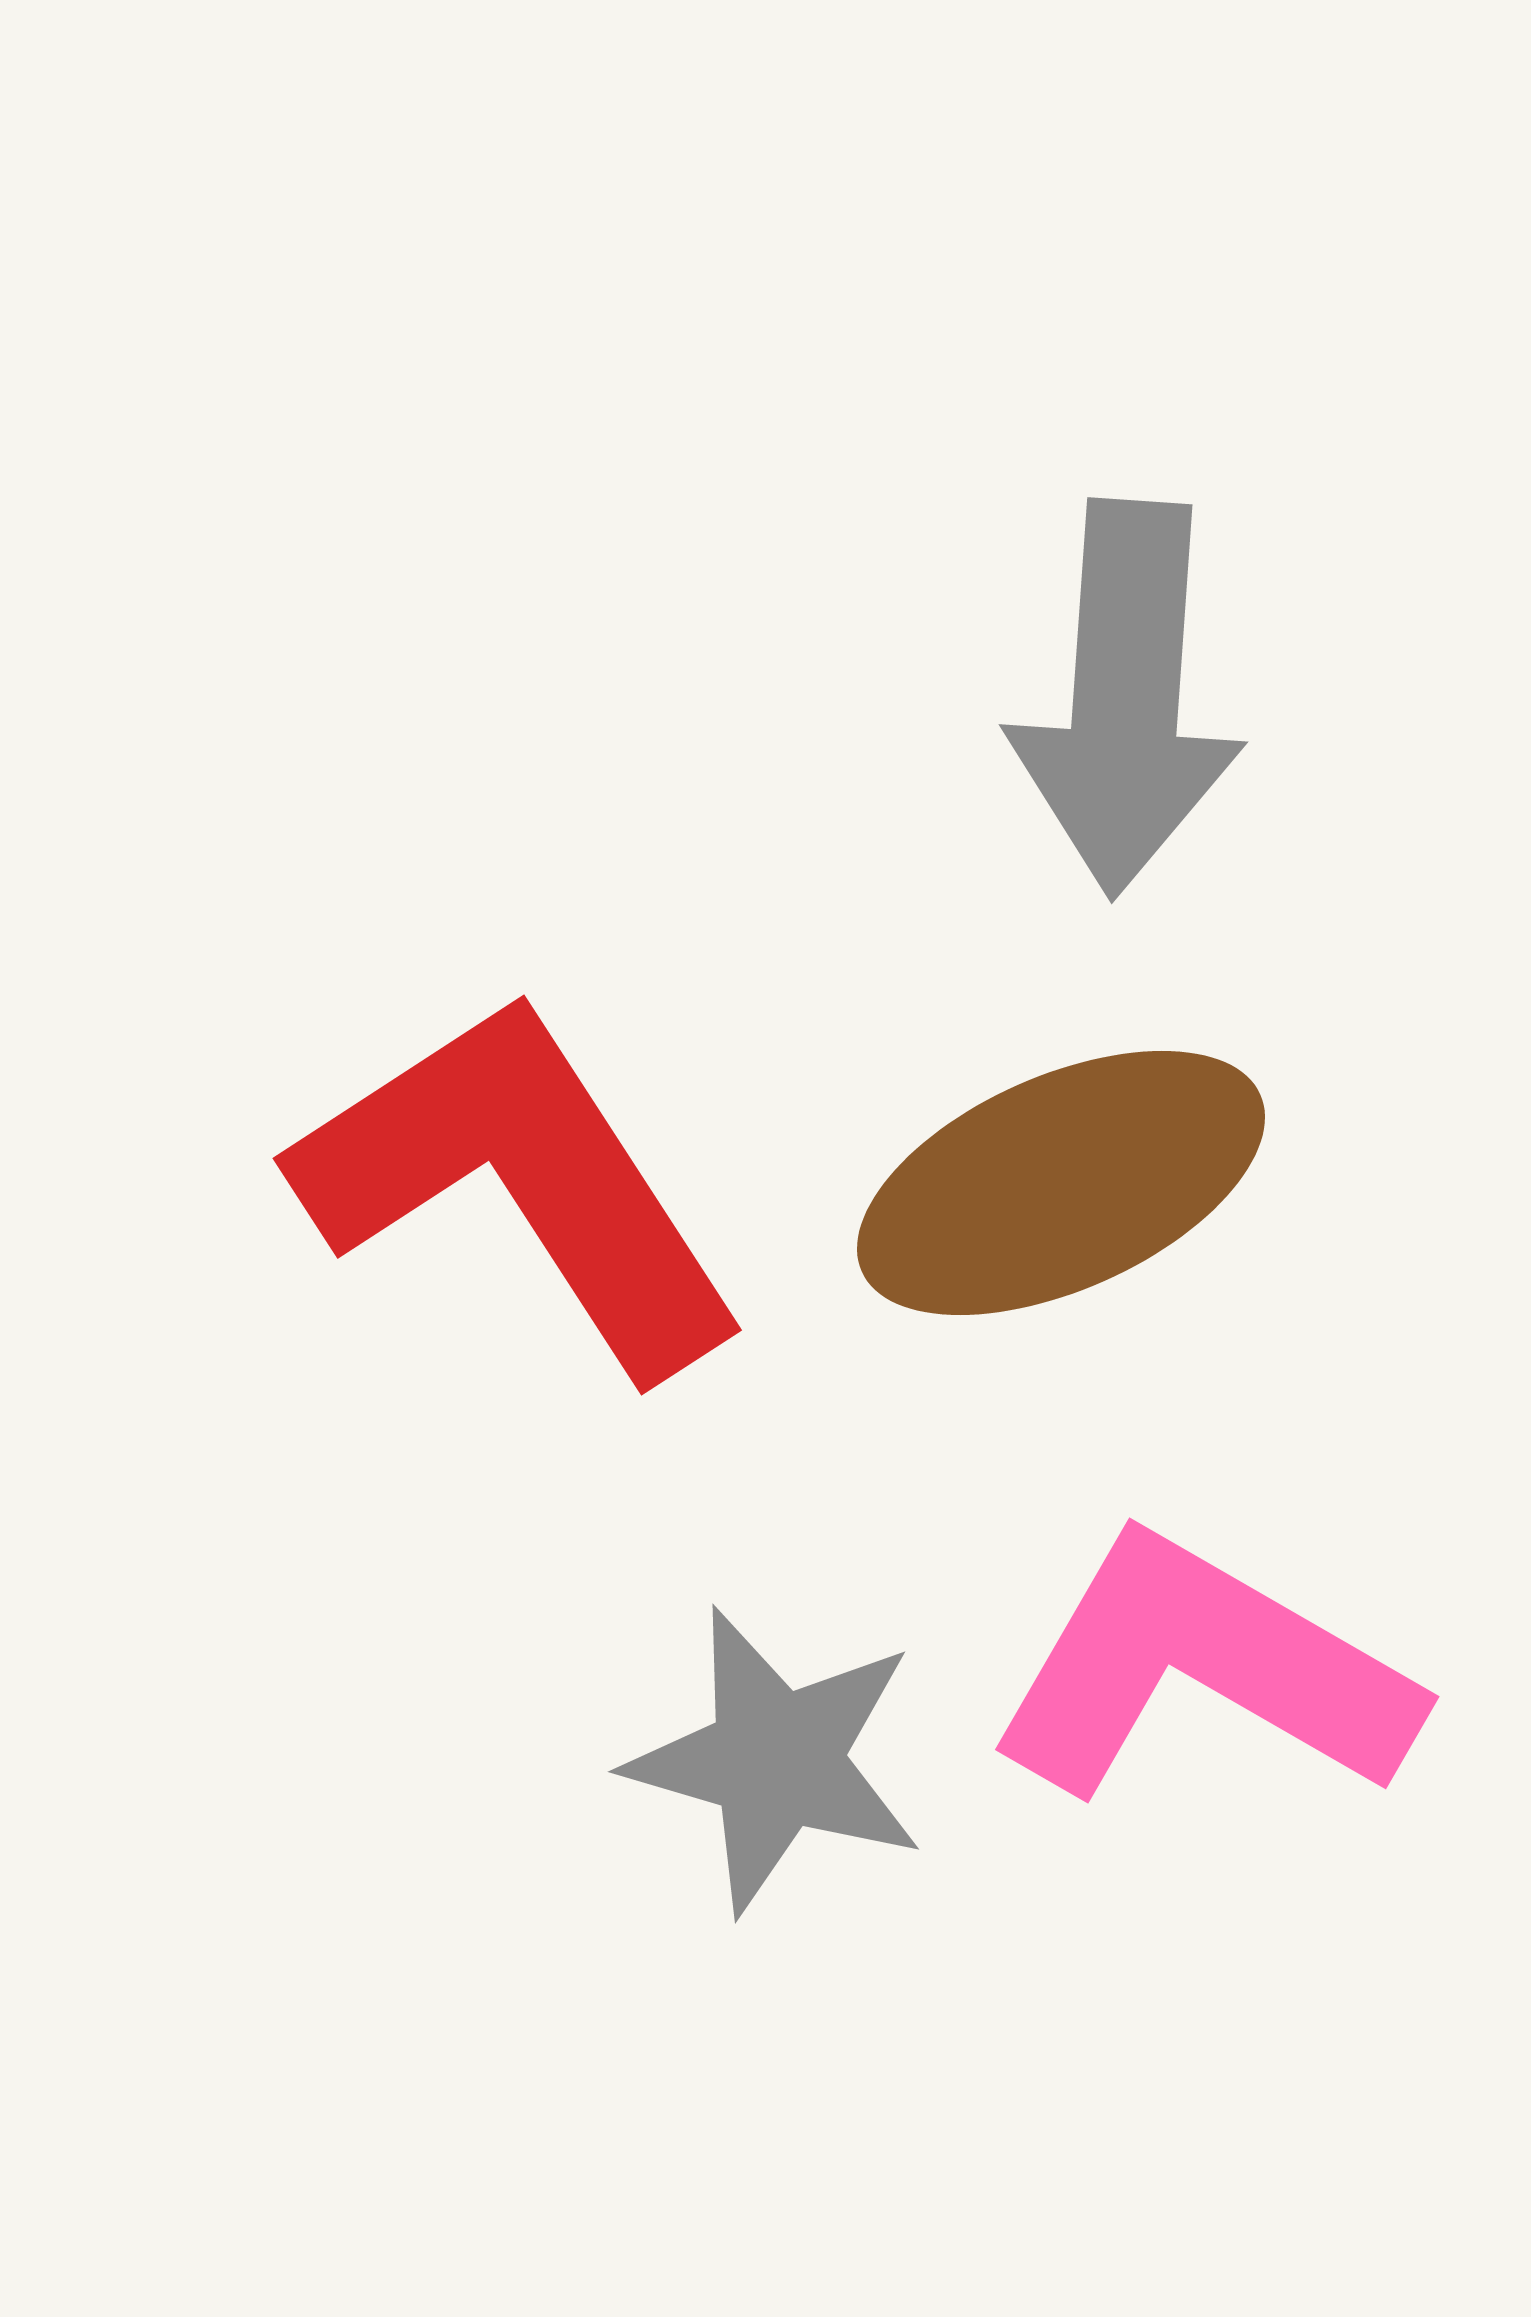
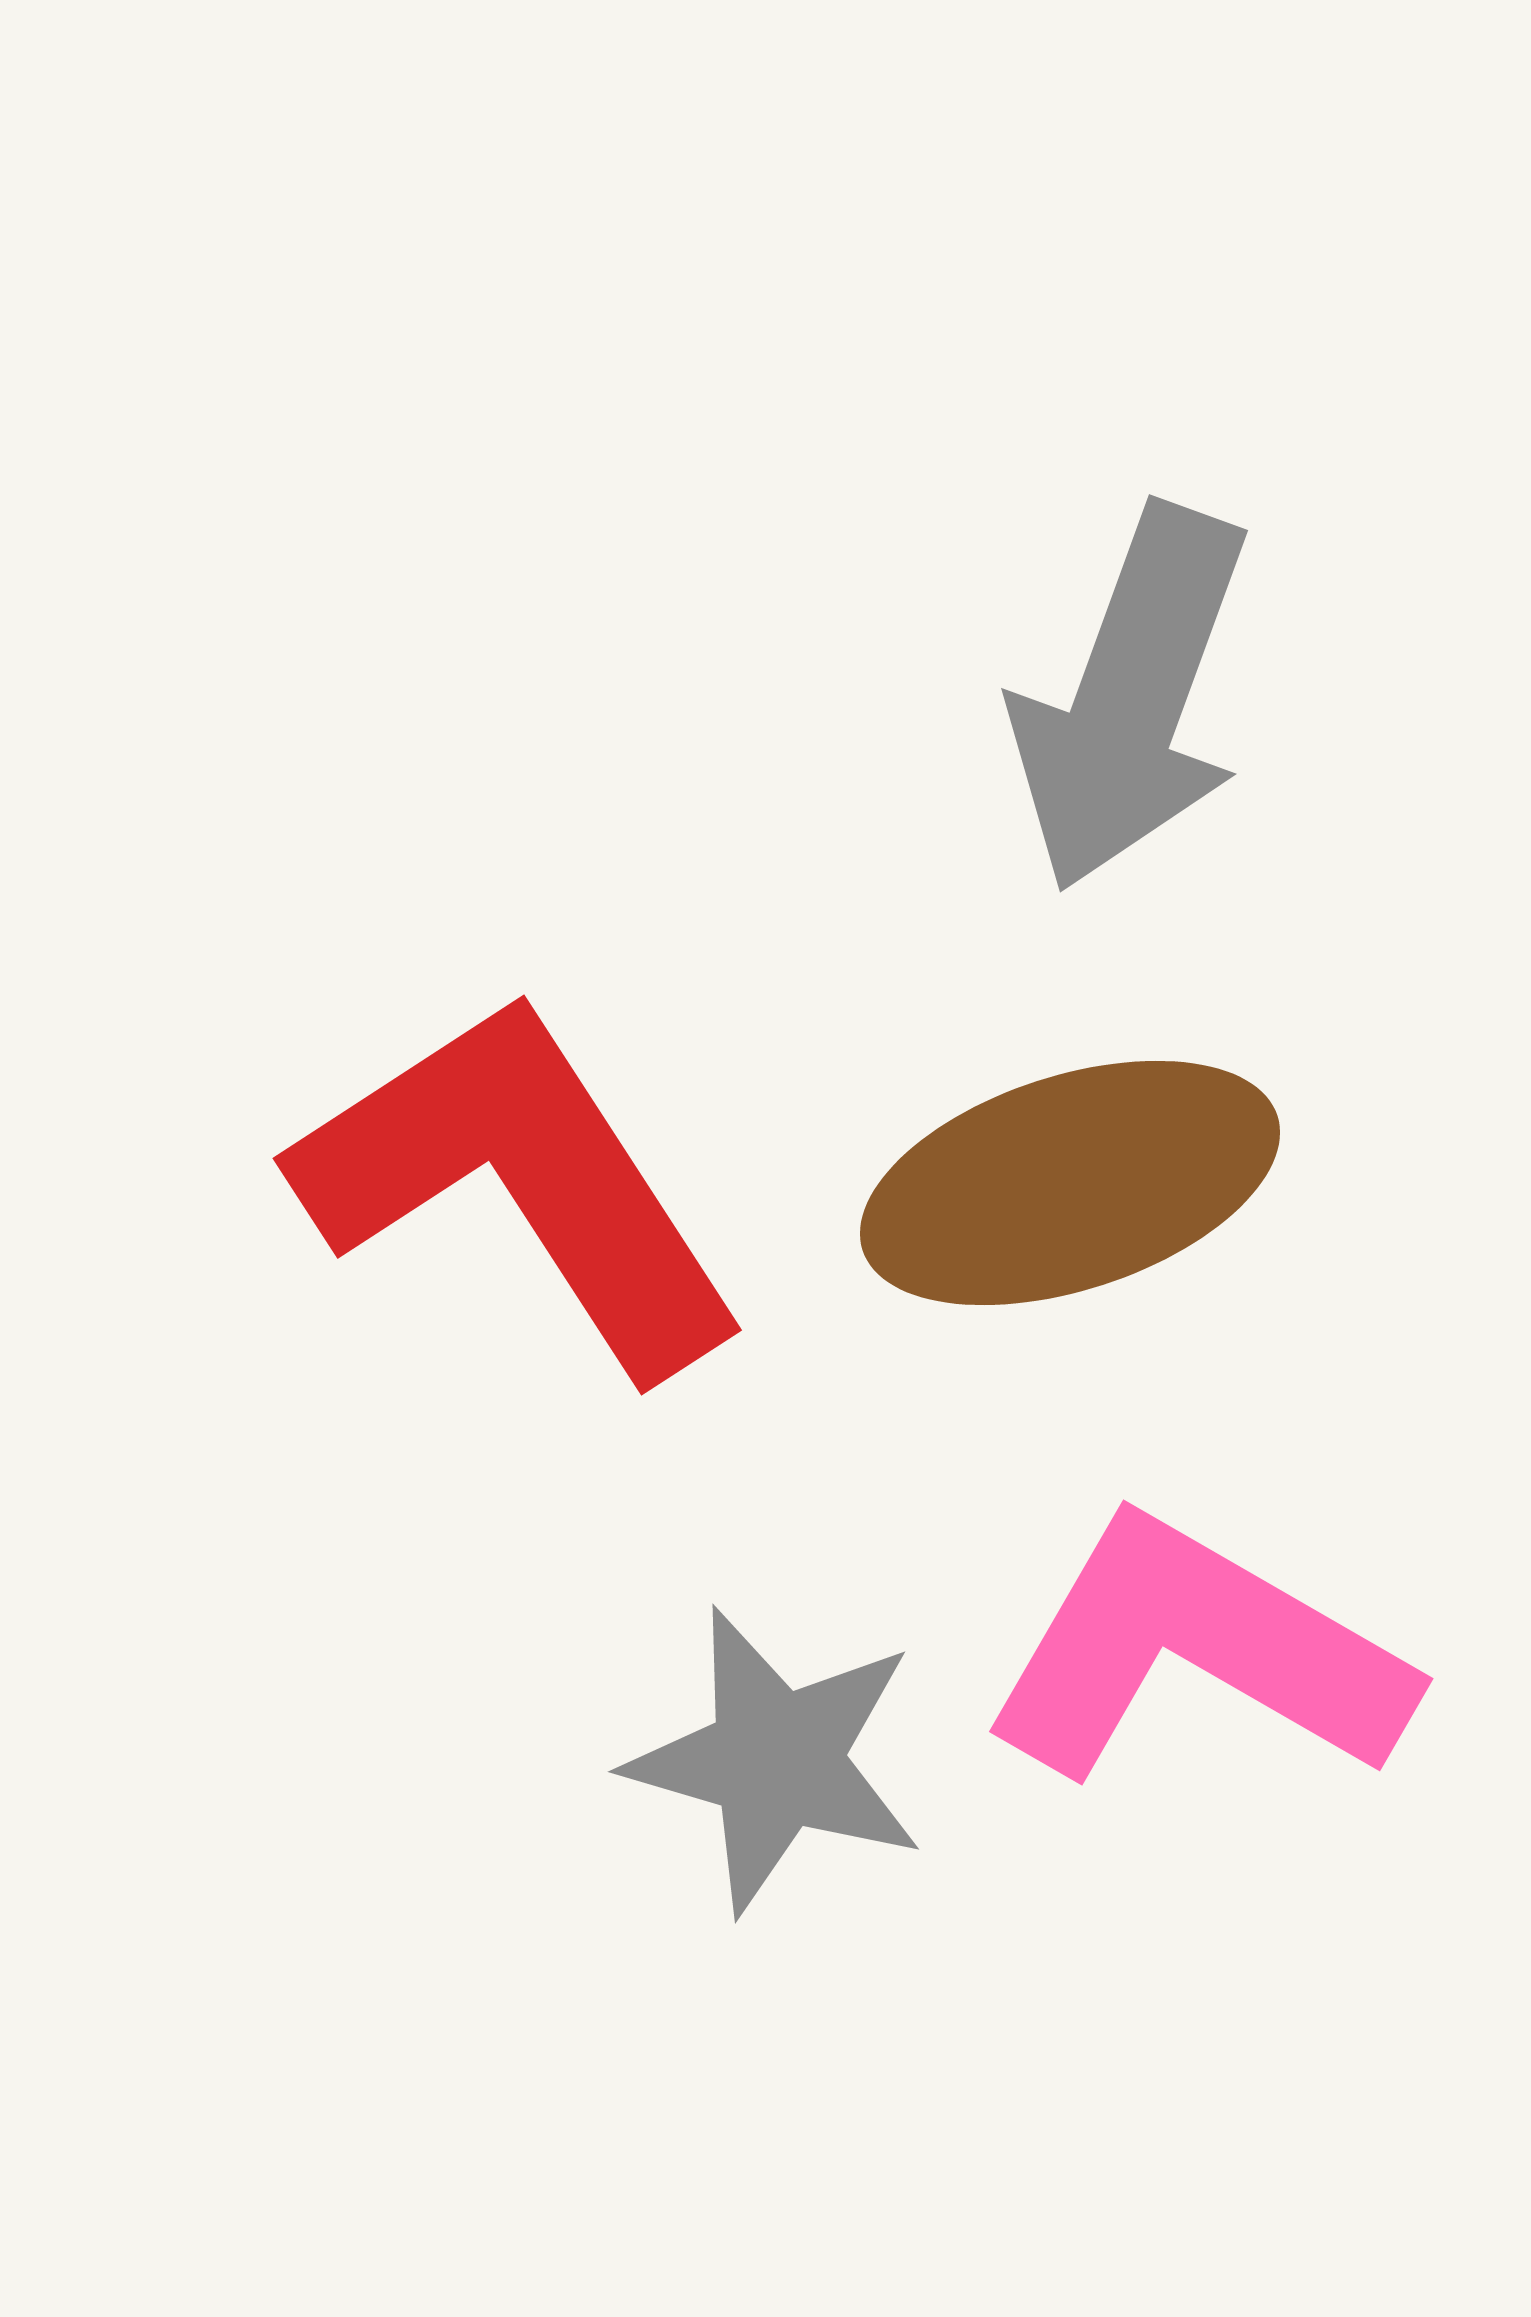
gray arrow: moved 5 px right; rotated 16 degrees clockwise
brown ellipse: moved 9 px right; rotated 6 degrees clockwise
pink L-shape: moved 6 px left, 18 px up
